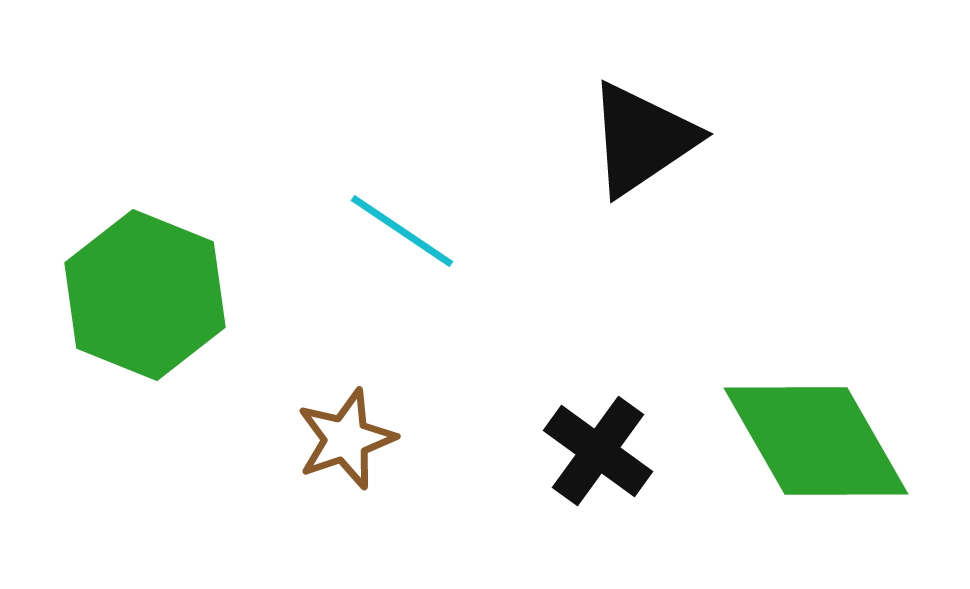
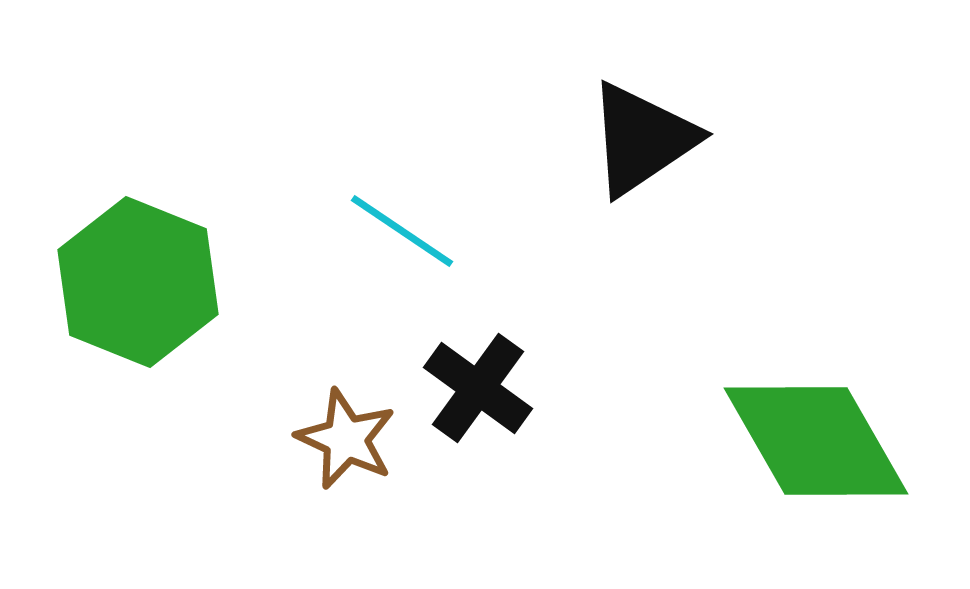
green hexagon: moved 7 px left, 13 px up
brown star: rotated 28 degrees counterclockwise
black cross: moved 120 px left, 63 px up
